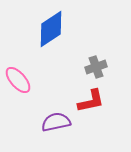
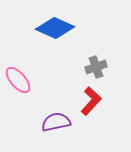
blue diamond: moved 4 px right, 1 px up; rotated 57 degrees clockwise
red L-shape: rotated 36 degrees counterclockwise
